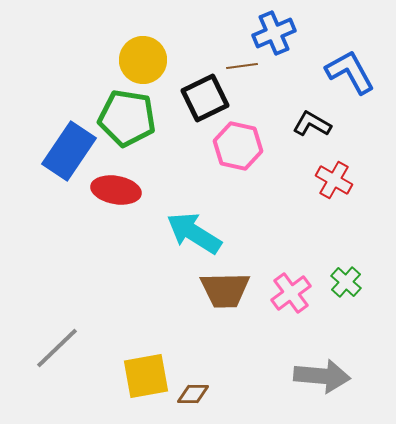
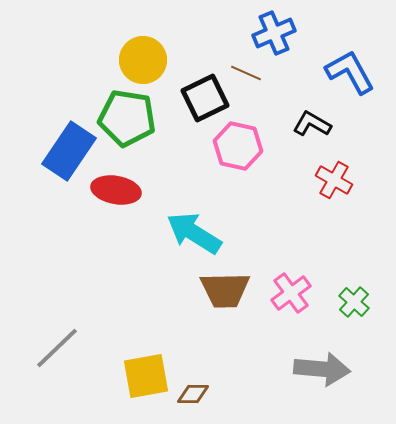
brown line: moved 4 px right, 7 px down; rotated 32 degrees clockwise
green cross: moved 8 px right, 20 px down
gray arrow: moved 7 px up
